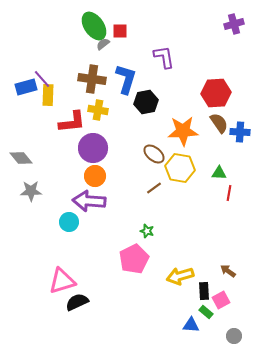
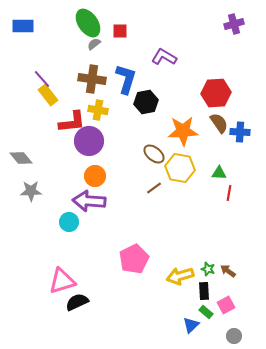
green ellipse: moved 6 px left, 3 px up
gray semicircle: moved 9 px left
purple L-shape: rotated 50 degrees counterclockwise
blue rectangle: moved 3 px left, 61 px up; rotated 15 degrees clockwise
yellow rectangle: rotated 40 degrees counterclockwise
purple circle: moved 4 px left, 7 px up
green star: moved 61 px right, 38 px down
pink square: moved 5 px right, 5 px down
blue triangle: rotated 48 degrees counterclockwise
